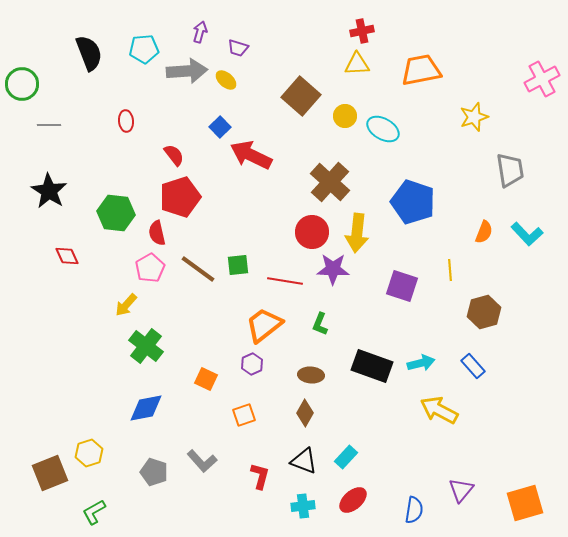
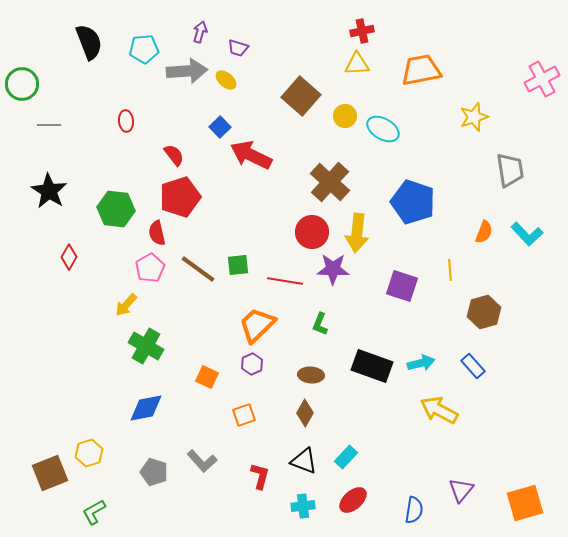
black semicircle at (89, 53): moved 11 px up
green hexagon at (116, 213): moved 4 px up
red diamond at (67, 256): moved 2 px right, 1 px down; rotated 55 degrees clockwise
orange trapezoid at (264, 325): moved 7 px left; rotated 6 degrees counterclockwise
green cross at (146, 346): rotated 8 degrees counterclockwise
orange square at (206, 379): moved 1 px right, 2 px up
